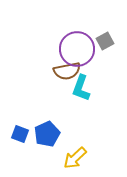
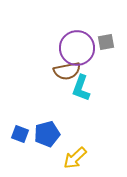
gray square: moved 1 px right, 1 px down; rotated 18 degrees clockwise
purple circle: moved 1 px up
blue pentagon: rotated 10 degrees clockwise
